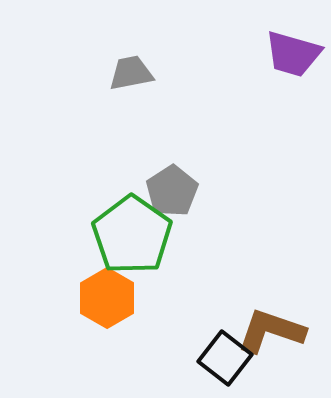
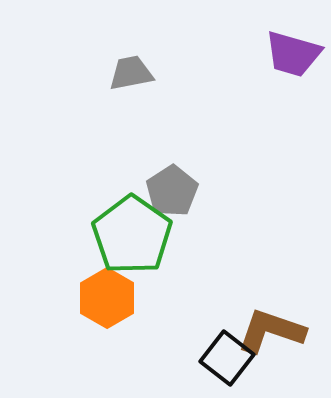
black square: moved 2 px right
